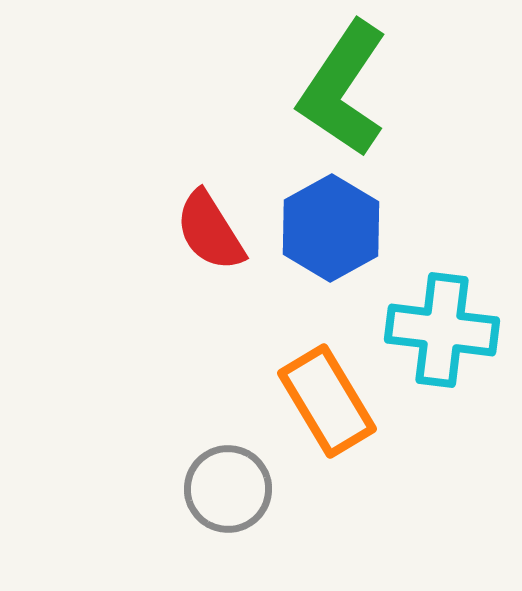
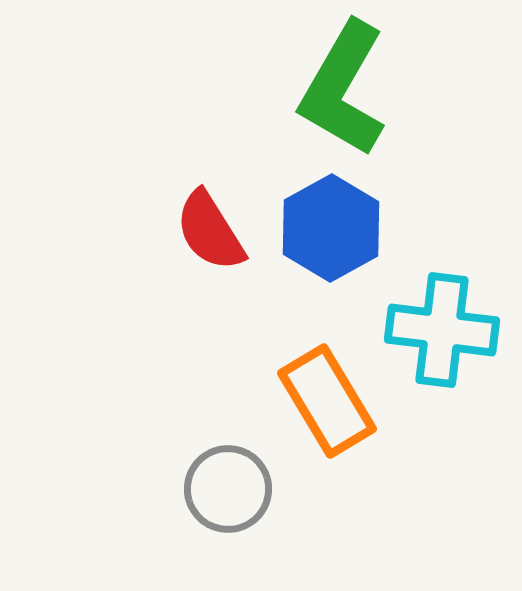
green L-shape: rotated 4 degrees counterclockwise
